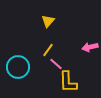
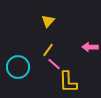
pink arrow: rotated 14 degrees clockwise
pink line: moved 2 px left
